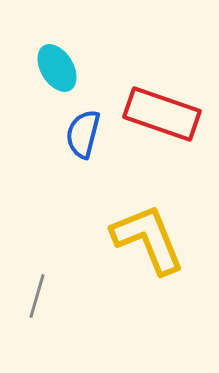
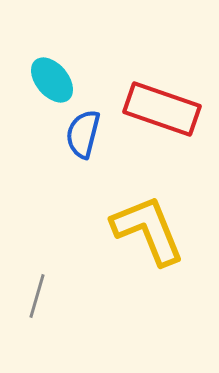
cyan ellipse: moved 5 px left, 12 px down; rotated 9 degrees counterclockwise
red rectangle: moved 5 px up
yellow L-shape: moved 9 px up
